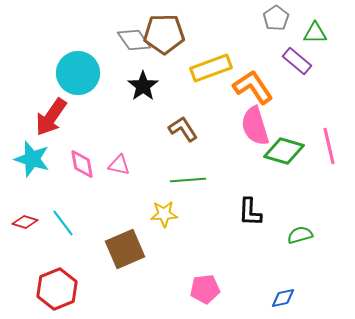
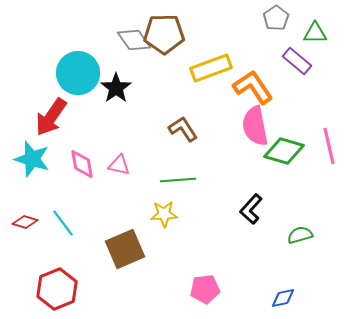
black star: moved 27 px left, 2 px down
pink semicircle: rotated 6 degrees clockwise
green line: moved 10 px left
black L-shape: moved 1 px right, 3 px up; rotated 40 degrees clockwise
